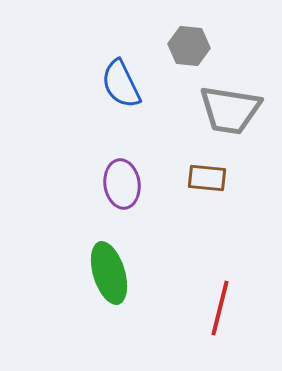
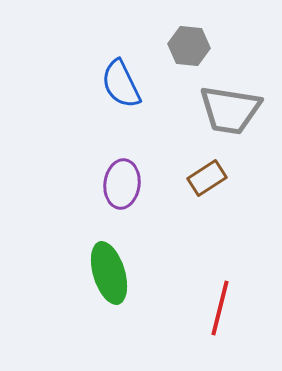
brown rectangle: rotated 39 degrees counterclockwise
purple ellipse: rotated 15 degrees clockwise
